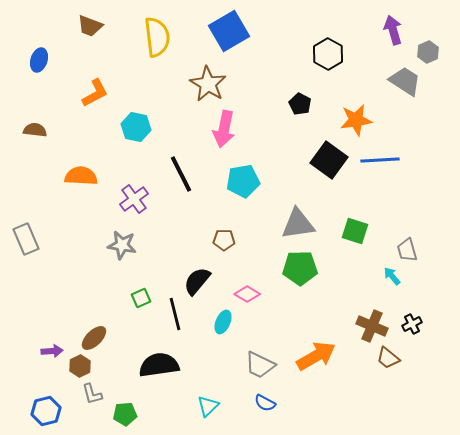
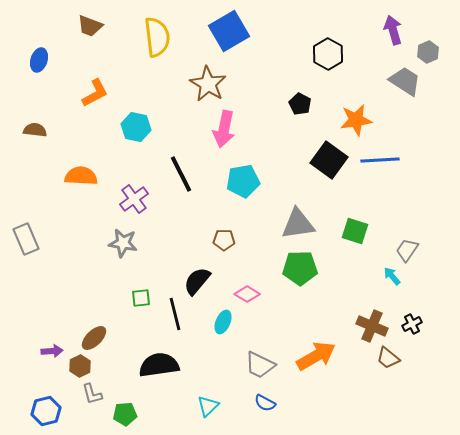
gray star at (122, 245): moved 1 px right, 2 px up
gray trapezoid at (407, 250): rotated 50 degrees clockwise
green square at (141, 298): rotated 18 degrees clockwise
